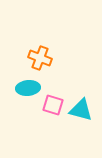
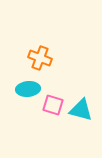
cyan ellipse: moved 1 px down
